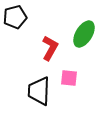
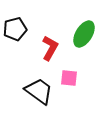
black pentagon: moved 12 px down
black trapezoid: rotated 124 degrees clockwise
